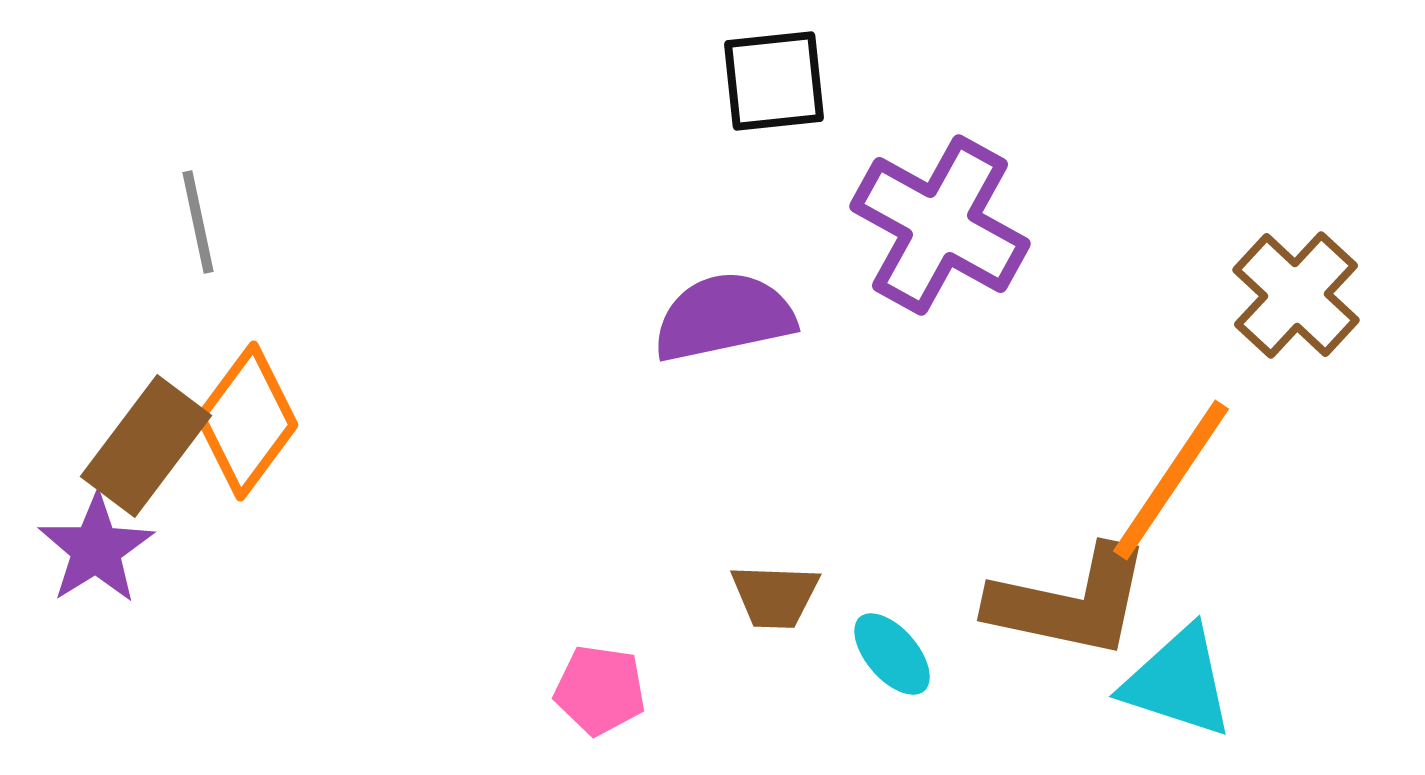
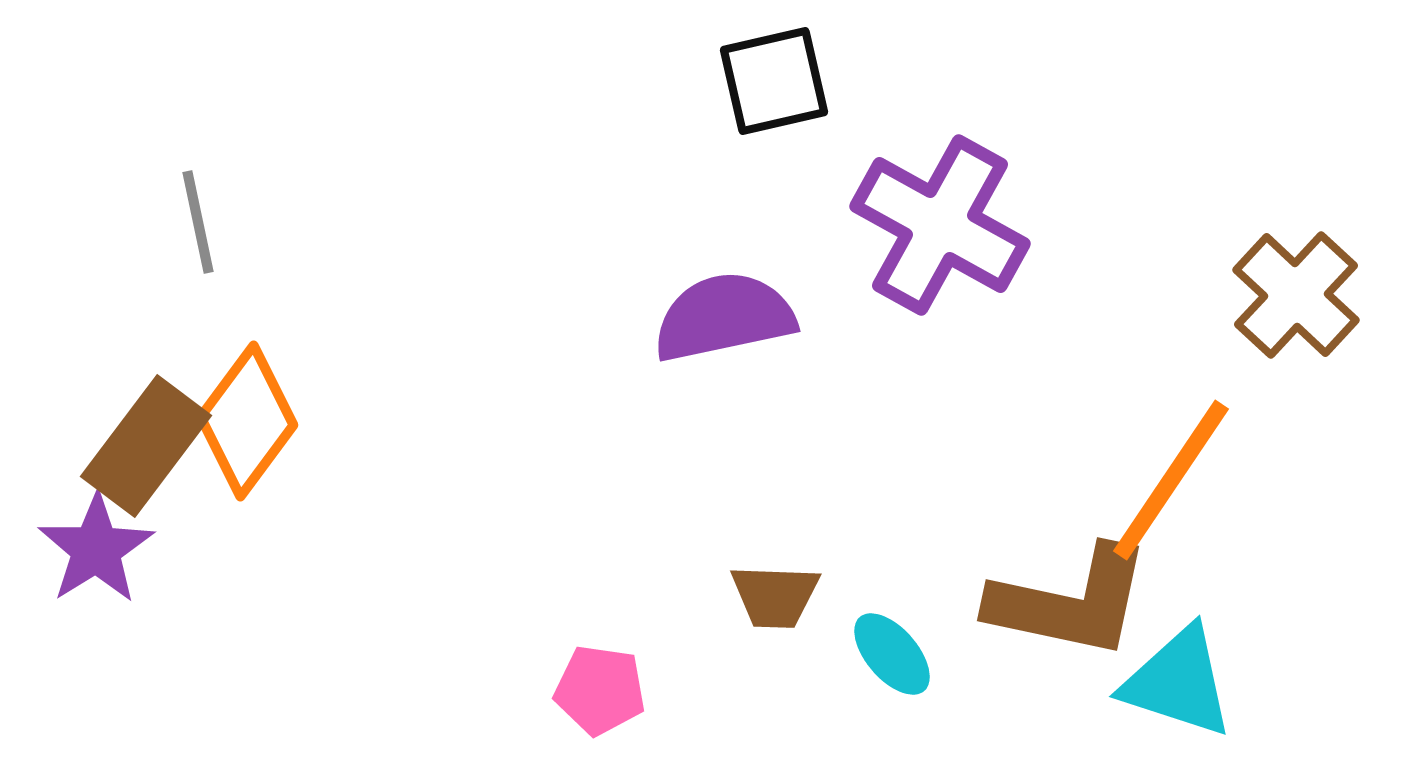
black square: rotated 7 degrees counterclockwise
